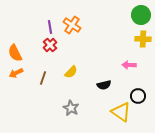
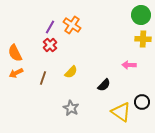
purple line: rotated 40 degrees clockwise
black semicircle: rotated 32 degrees counterclockwise
black circle: moved 4 px right, 6 px down
